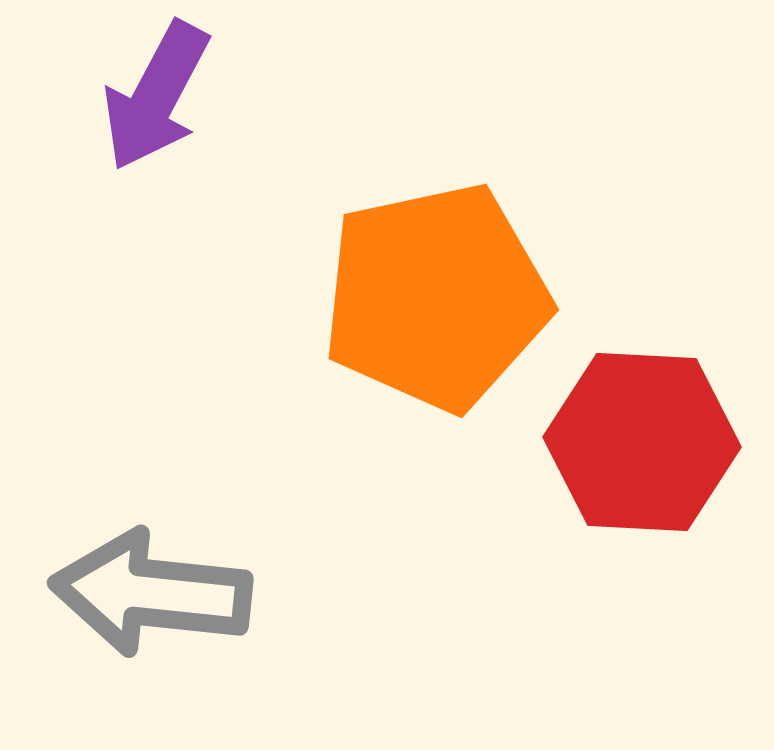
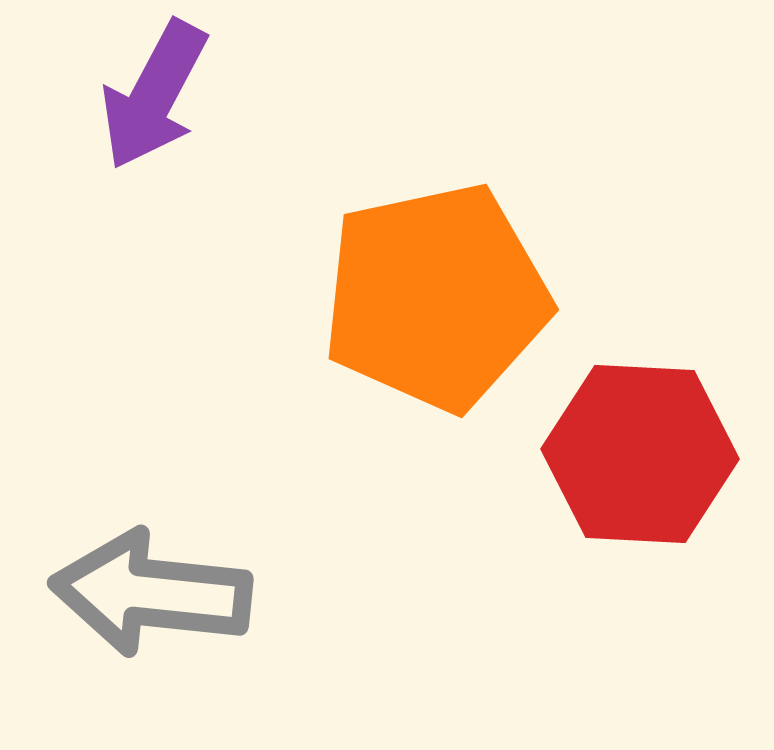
purple arrow: moved 2 px left, 1 px up
red hexagon: moved 2 px left, 12 px down
